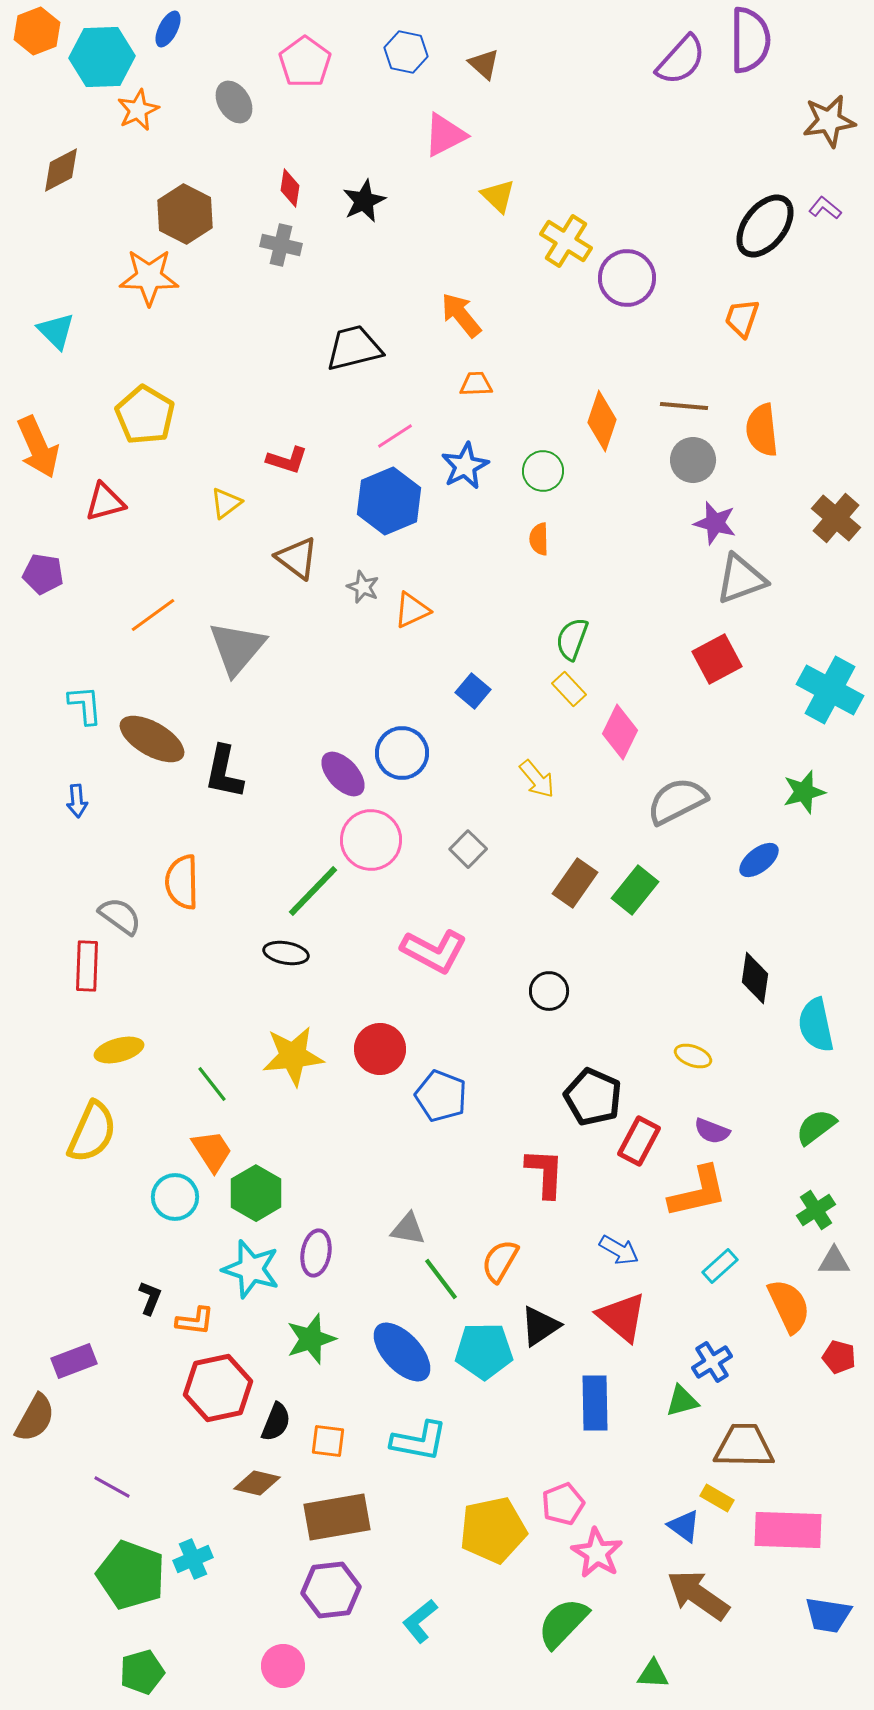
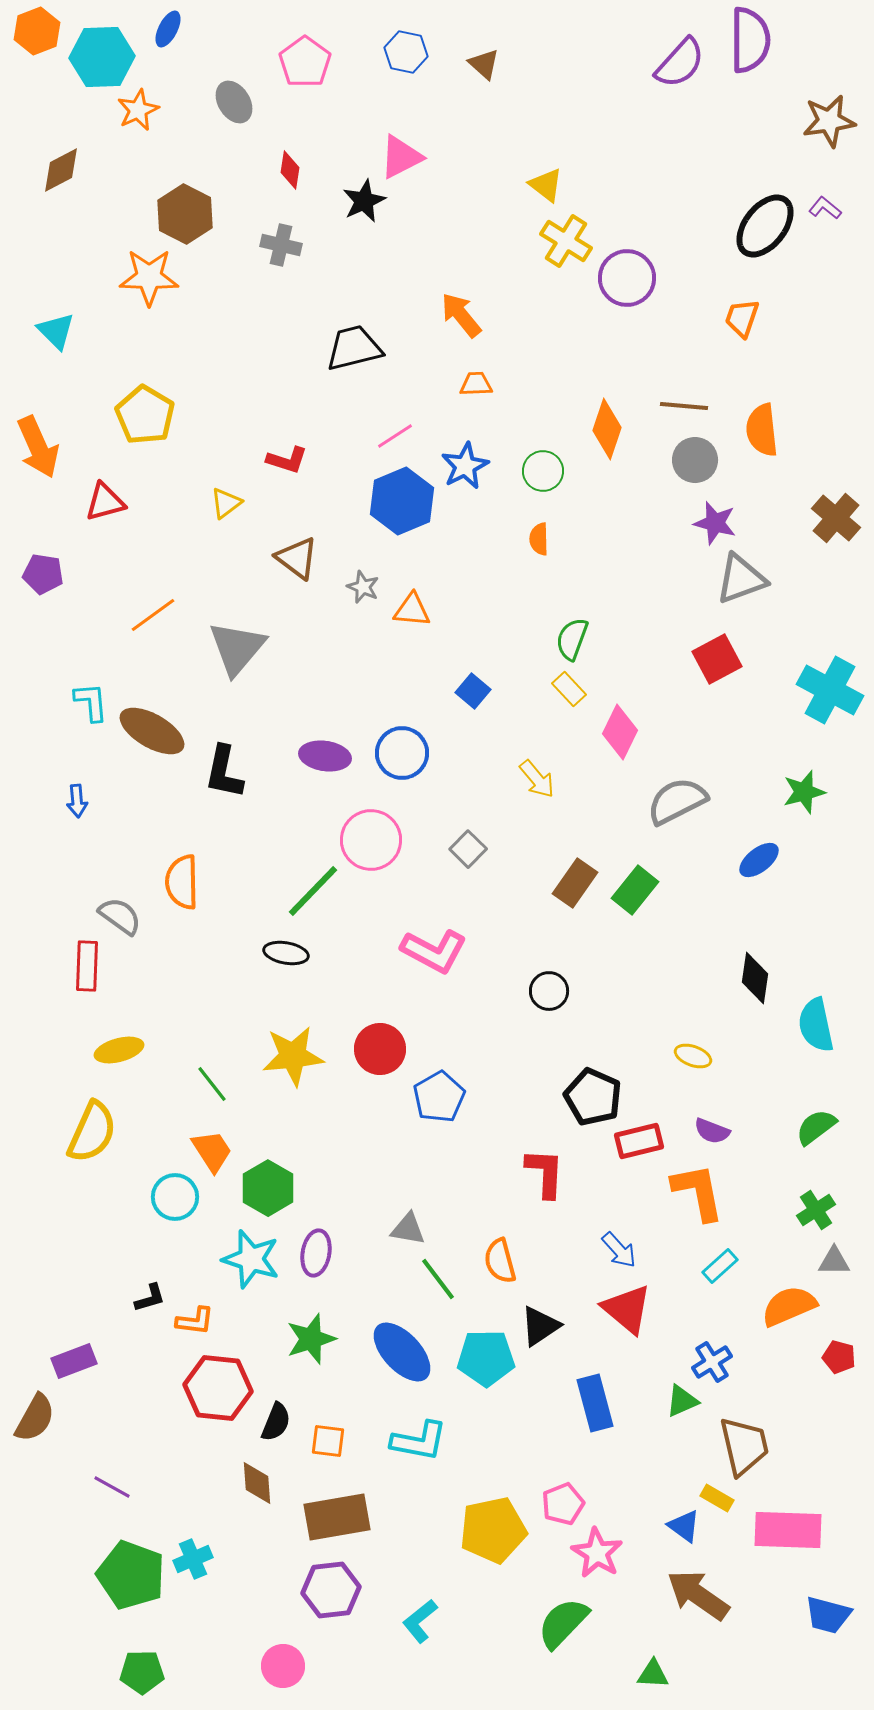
purple semicircle at (681, 60): moved 1 px left, 3 px down
pink triangle at (445, 135): moved 44 px left, 22 px down
red diamond at (290, 188): moved 18 px up
yellow triangle at (498, 196): moved 48 px right, 11 px up; rotated 6 degrees counterclockwise
orange diamond at (602, 421): moved 5 px right, 8 px down
gray circle at (693, 460): moved 2 px right
blue hexagon at (389, 501): moved 13 px right
orange triangle at (412, 610): rotated 30 degrees clockwise
cyan L-shape at (85, 705): moved 6 px right, 3 px up
brown ellipse at (152, 739): moved 8 px up
purple ellipse at (343, 774): moved 18 px left, 18 px up; rotated 39 degrees counterclockwise
blue pentagon at (441, 1096): moved 2 px left, 1 px down; rotated 21 degrees clockwise
red rectangle at (639, 1141): rotated 48 degrees clockwise
orange L-shape at (698, 1192): rotated 88 degrees counterclockwise
green hexagon at (256, 1193): moved 12 px right, 5 px up
blue arrow at (619, 1250): rotated 18 degrees clockwise
orange semicircle at (500, 1261): rotated 45 degrees counterclockwise
cyan star at (251, 1269): moved 10 px up
green line at (441, 1279): moved 3 px left
black L-shape at (150, 1298): rotated 52 degrees clockwise
orange semicircle at (789, 1306): rotated 88 degrees counterclockwise
red triangle at (622, 1317): moved 5 px right, 8 px up
cyan pentagon at (484, 1351): moved 2 px right, 7 px down
red hexagon at (218, 1388): rotated 18 degrees clockwise
green triangle at (682, 1401): rotated 9 degrees counterclockwise
blue rectangle at (595, 1403): rotated 14 degrees counterclockwise
brown trapezoid at (744, 1446): rotated 76 degrees clockwise
brown diamond at (257, 1483): rotated 72 degrees clockwise
blue trapezoid at (828, 1615): rotated 6 degrees clockwise
green pentagon at (142, 1672): rotated 15 degrees clockwise
